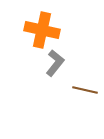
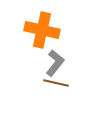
brown line: moved 29 px left, 7 px up
